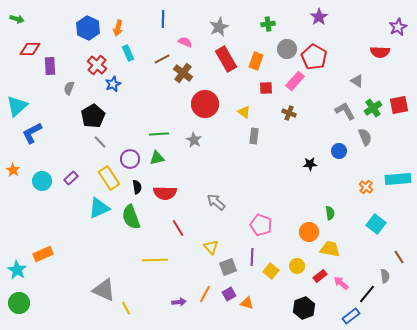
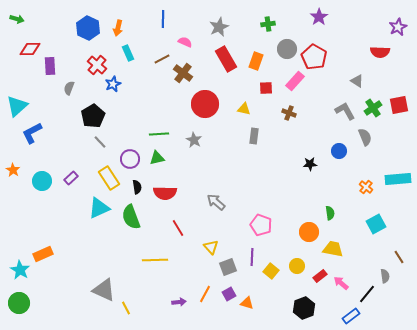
yellow triangle at (244, 112): moved 3 px up; rotated 24 degrees counterclockwise
cyan square at (376, 224): rotated 24 degrees clockwise
yellow trapezoid at (330, 249): moved 3 px right
cyan star at (17, 270): moved 3 px right
